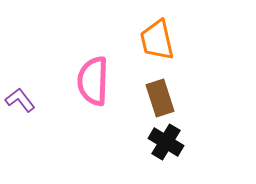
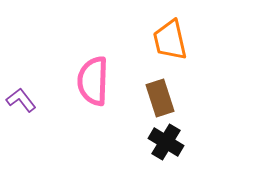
orange trapezoid: moved 13 px right
purple L-shape: moved 1 px right
